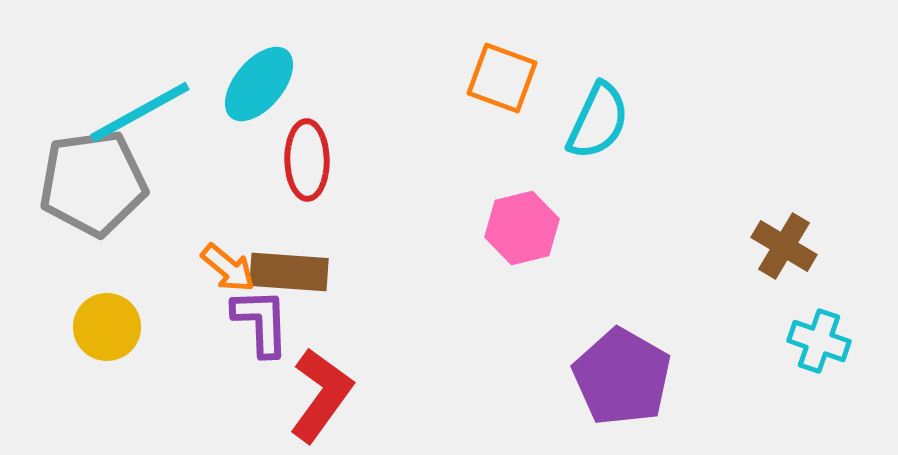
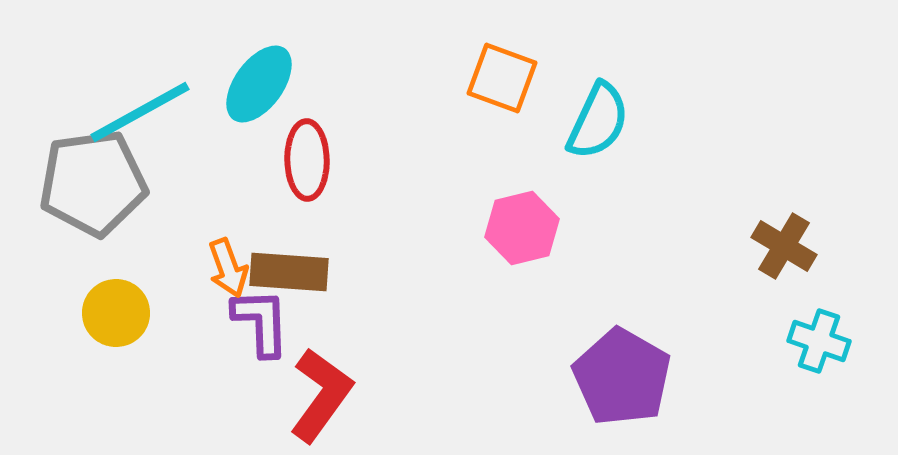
cyan ellipse: rotated 4 degrees counterclockwise
orange arrow: rotated 30 degrees clockwise
yellow circle: moved 9 px right, 14 px up
